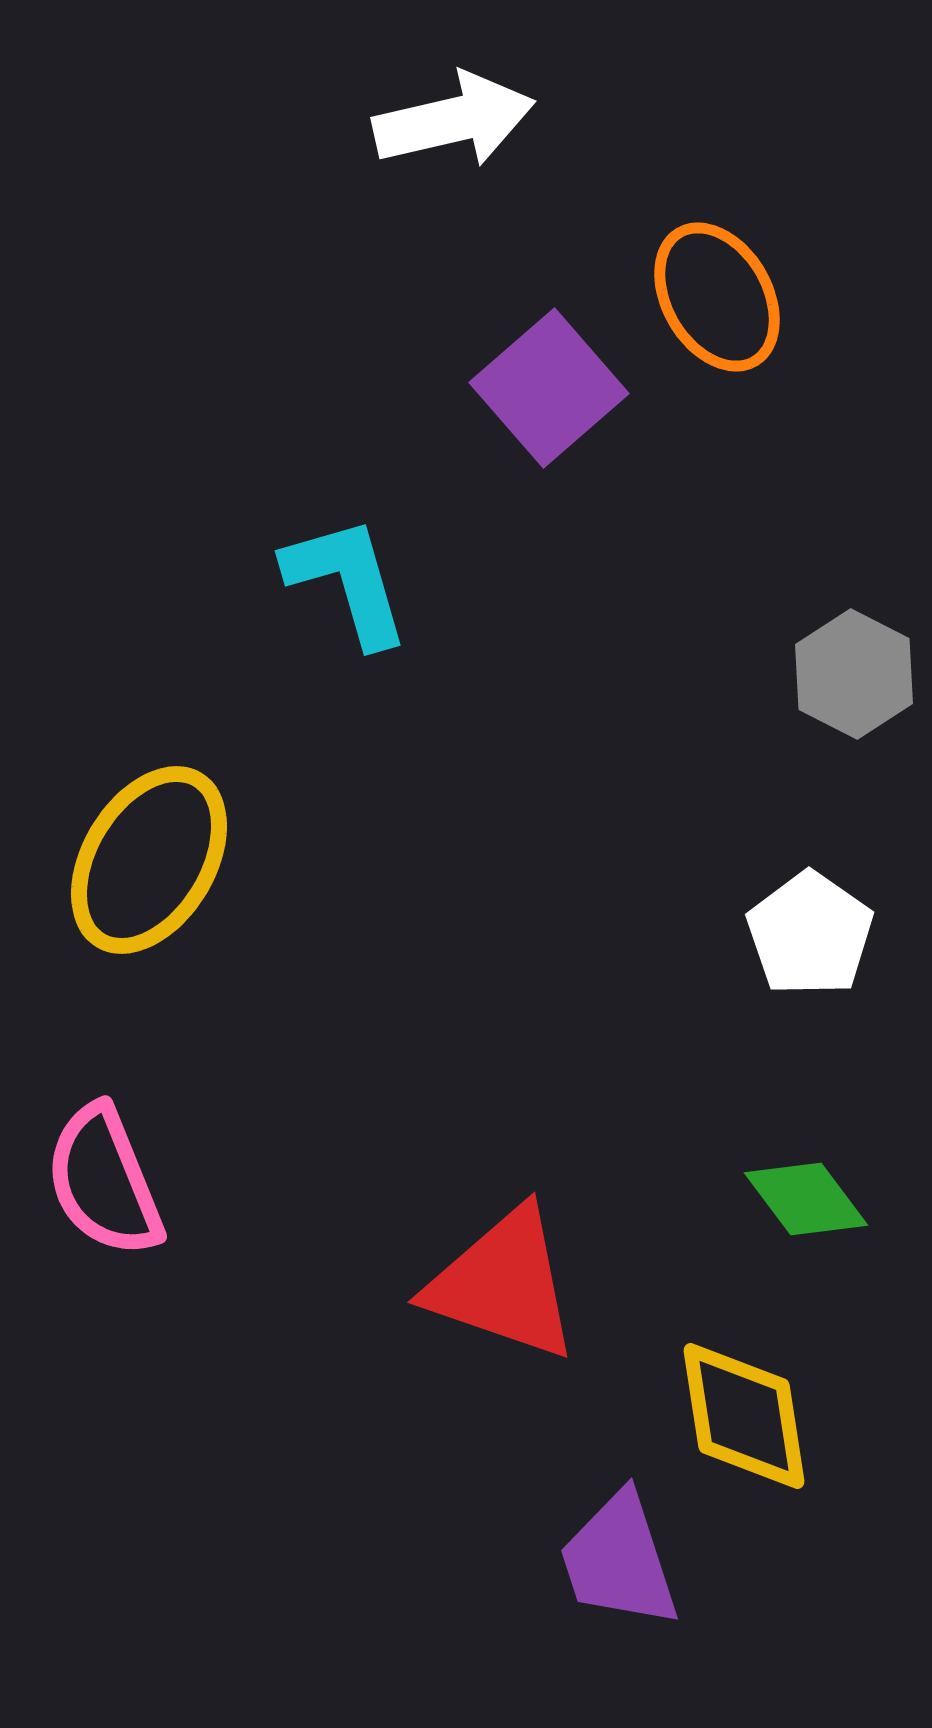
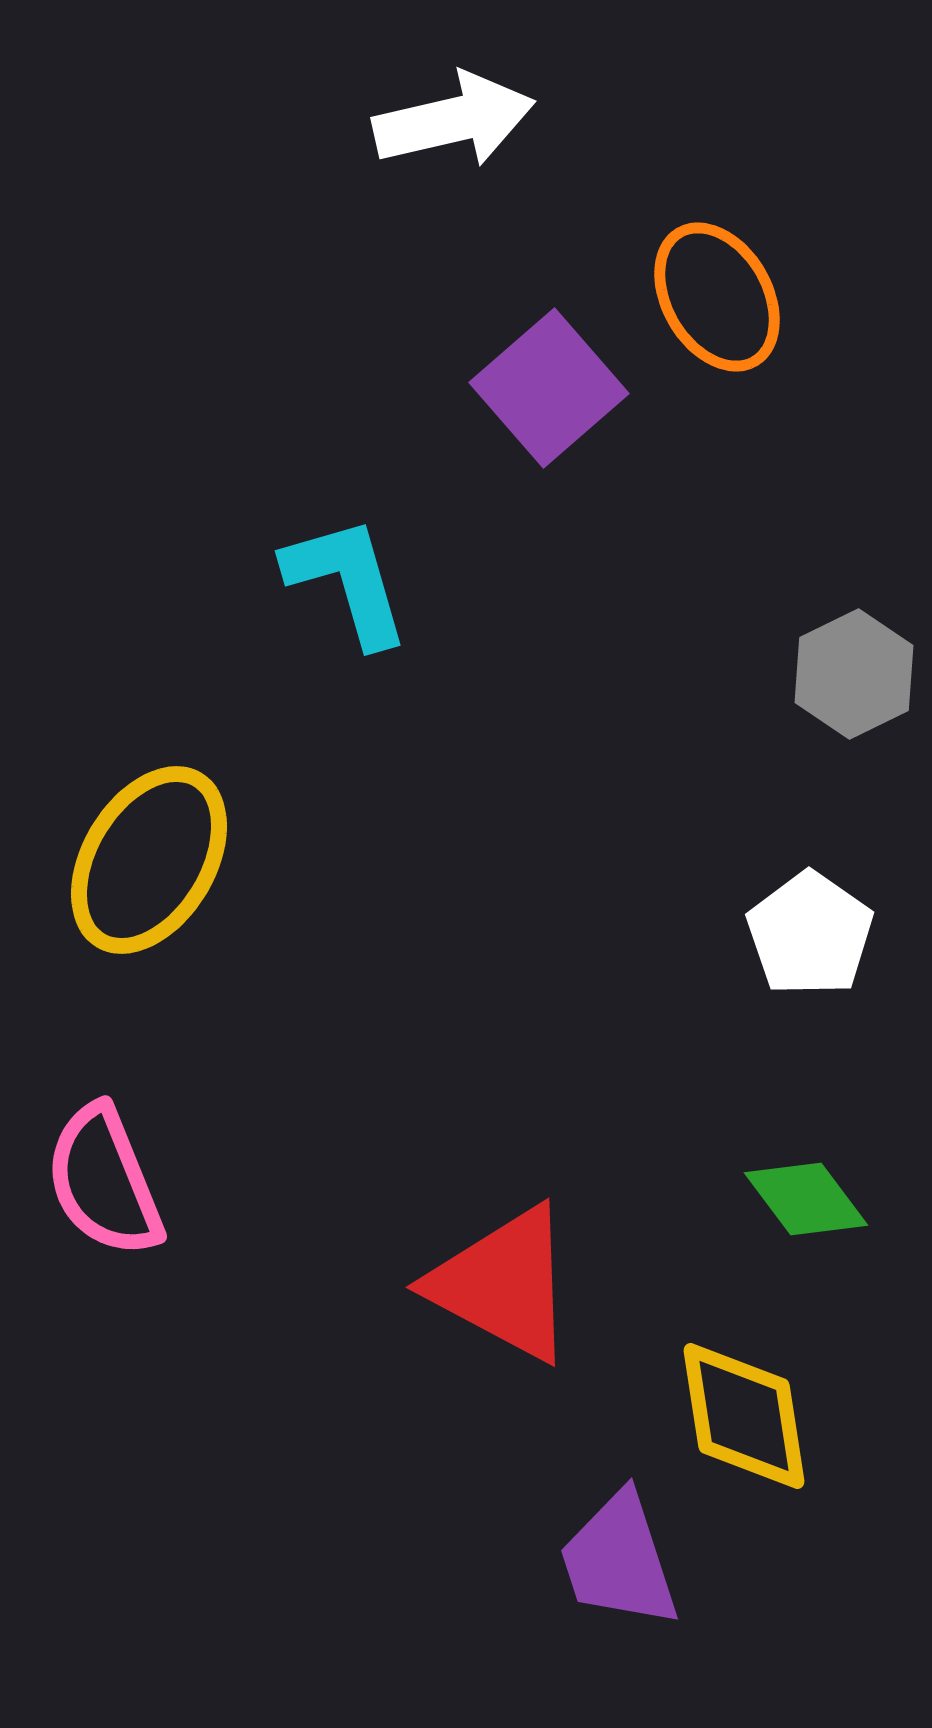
gray hexagon: rotated 7 degrees clockwise
red triangle: rotated 9 degrees clockwise
